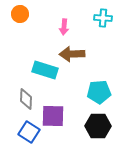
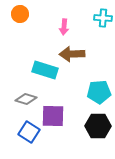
gray diamond: rotated 75 degrees counterclockwise
